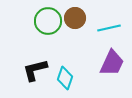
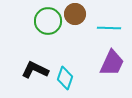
brown circle: moved 4 px up
cyan line: rotated 15 degrees clockwise
black L-shape: rotated 40 degrees clockwise
